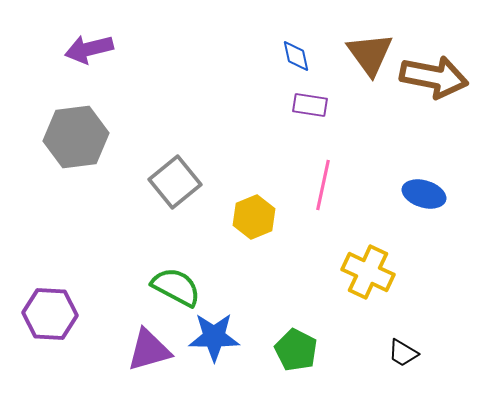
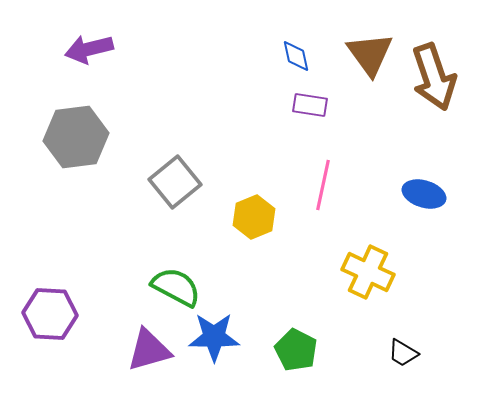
brown arrow: rotated 60 degrees clockwise
